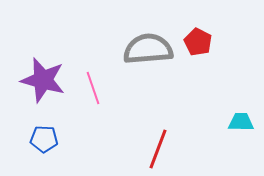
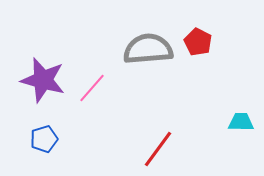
pink line: moved 1 px left; rotated 60 degrees clockwise
blue pentagon: rotated 20 degrees counterclockwise
red line: rotated 15 degrees clockwise
